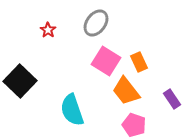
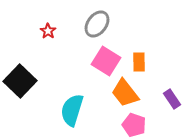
gray ellipse: moved 1 px right, 1 px down
red star: moved 1 px down
orange rectangle: rotated 24 degrees clockwise
orange trapezoid: moved 1 px left, 2 px down
cyan semicircle: rotated 36 degrees clockwise
